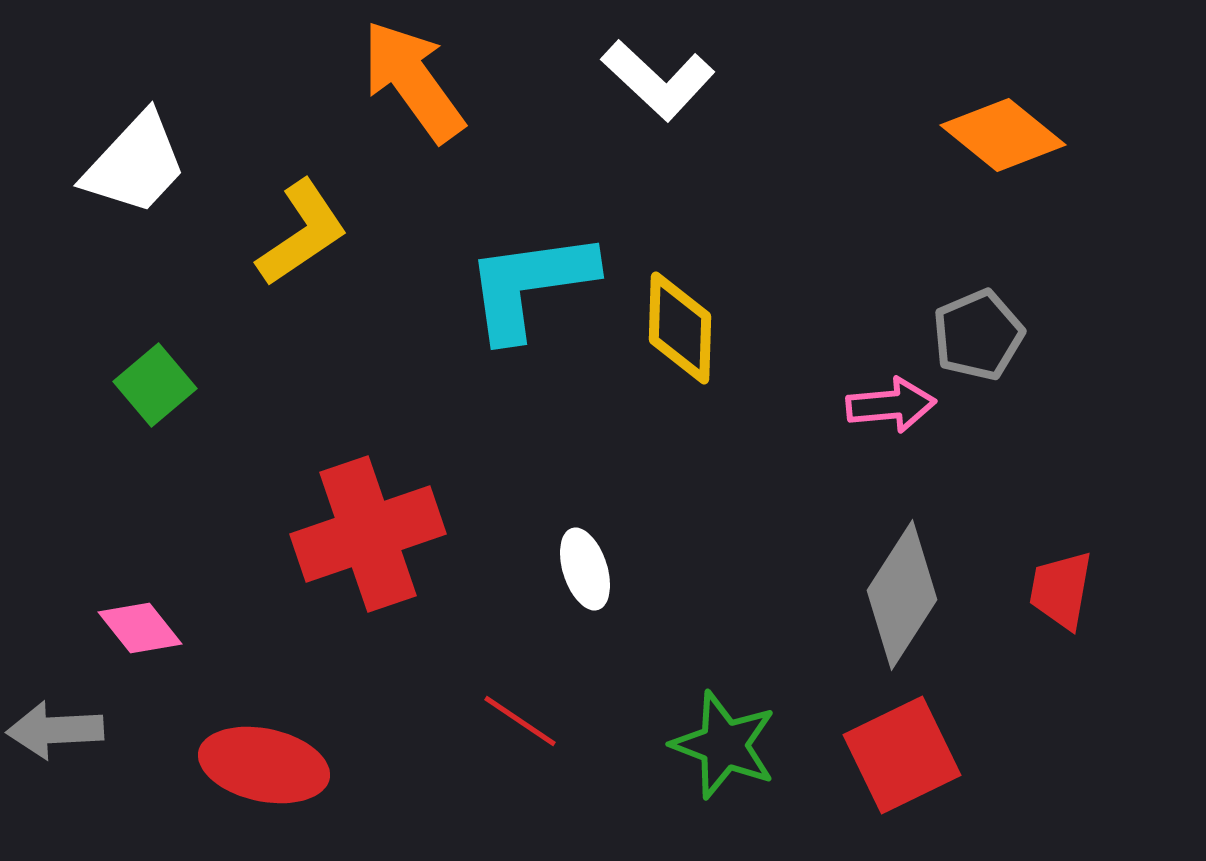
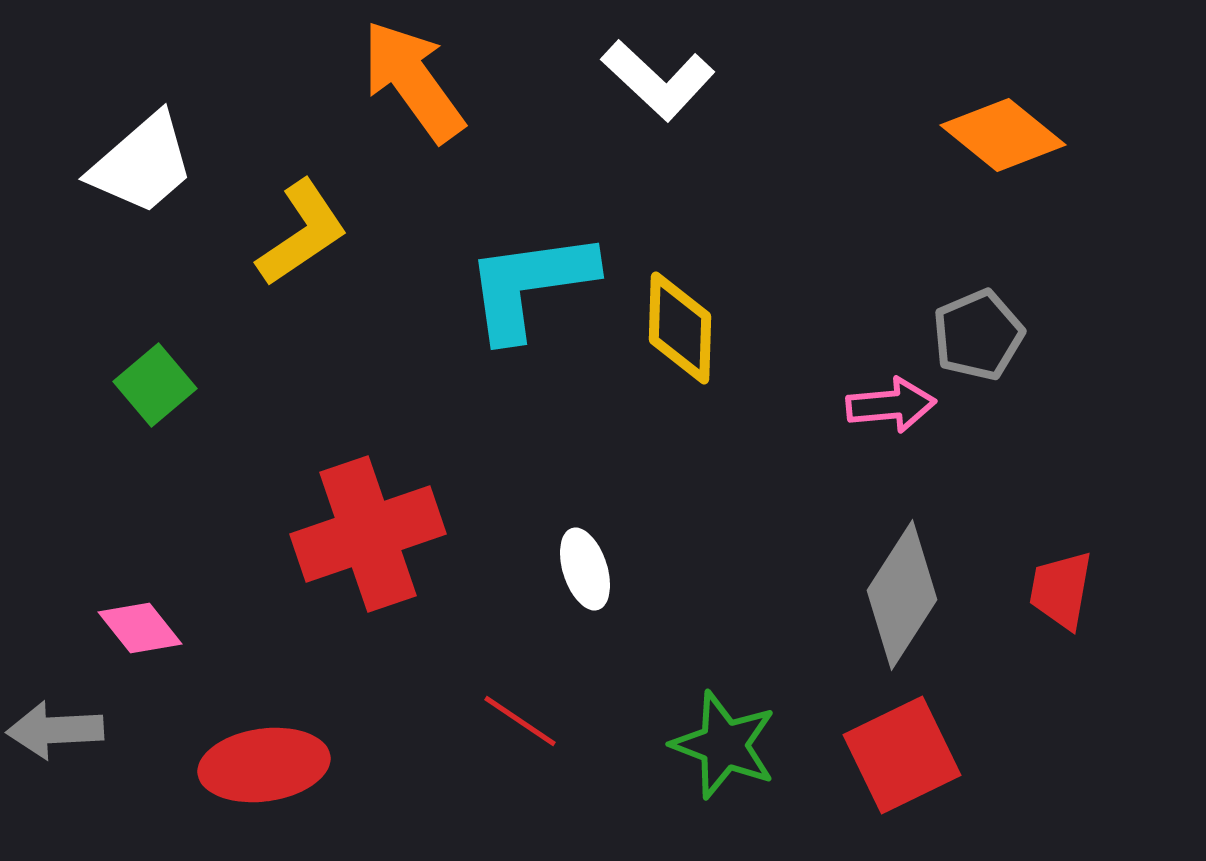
white trapezoid: moved 7 px right; rotated 6 degrees clockwise
red ellipse: rotated 20 degrees counterclockwise
